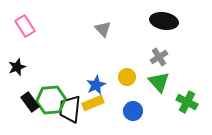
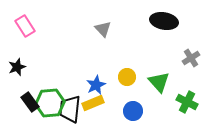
gray cross: moved 32 px right, 1 px down
green hexagon: moved 1 px left, 3 px down
